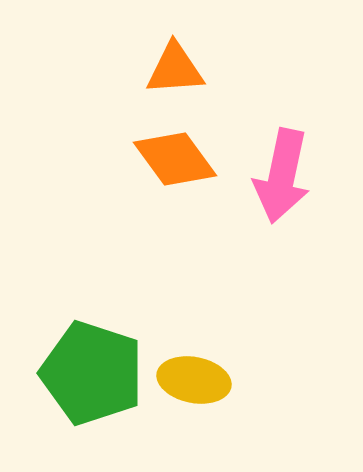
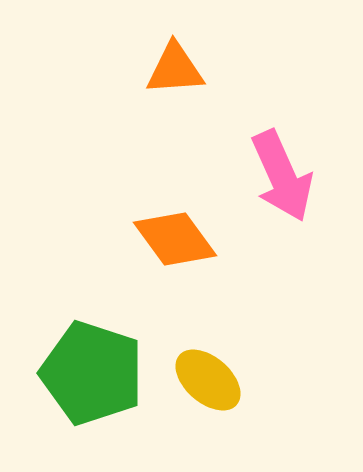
orange diamond: moved 80 px down
pink arrow: rotated 36 degrees counterclockwise
yellow ellipse: moved 14 px right; rotated 30 degrees clockwise
